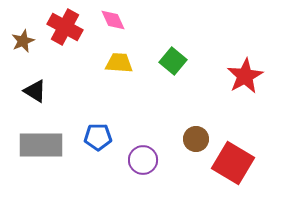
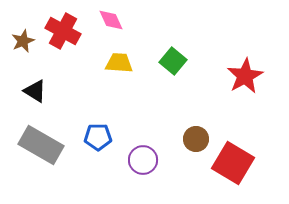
pink diamond: moved 2 px left
red cross: moved 2 px left, 4 px down
gray rectangle: rotated 30 degrees clockwise
